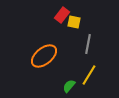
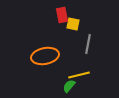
red rectangle: rotated 49 degrees counterclockwise
yellow square: moved 1 px left, 2 px down
orange ellipse: moved 1 px right; rotated 28 degrees clockwise
yellow line: moved 10 px left; rotated 45 degrees clockwise
